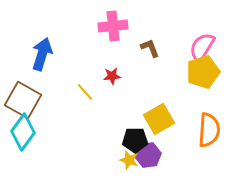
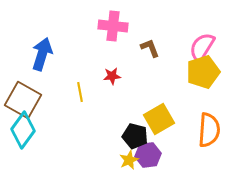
pink cross: rotated 12 degrees clockwise
yellow line: moved 5 px left; rotated 30 degrees clockwise
cyan diamond: moved 2 px up
black pentagon: moved 4 px up; rotated 15 degrees clockwise
yellow star: rotated 30 degrees clockwise
